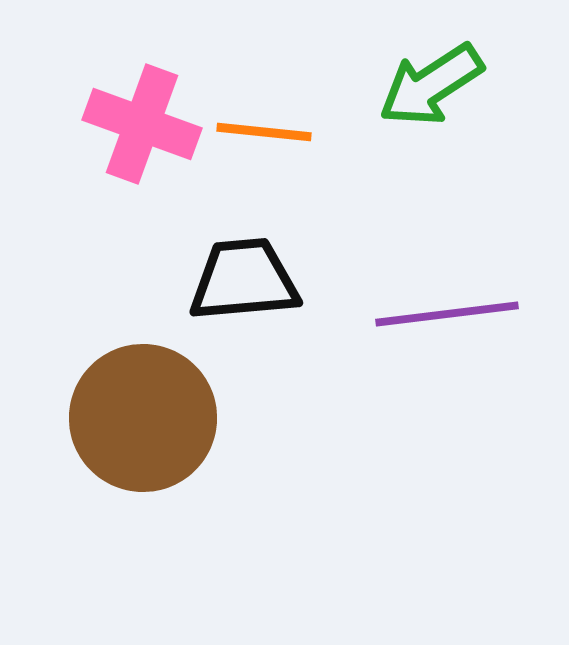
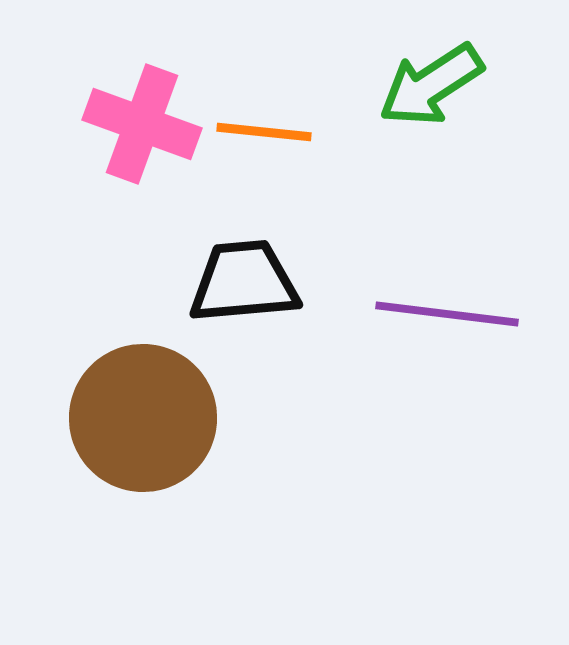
black trapezoid: moved 2 px down
purple line: rotated 14 degrees clockwise
